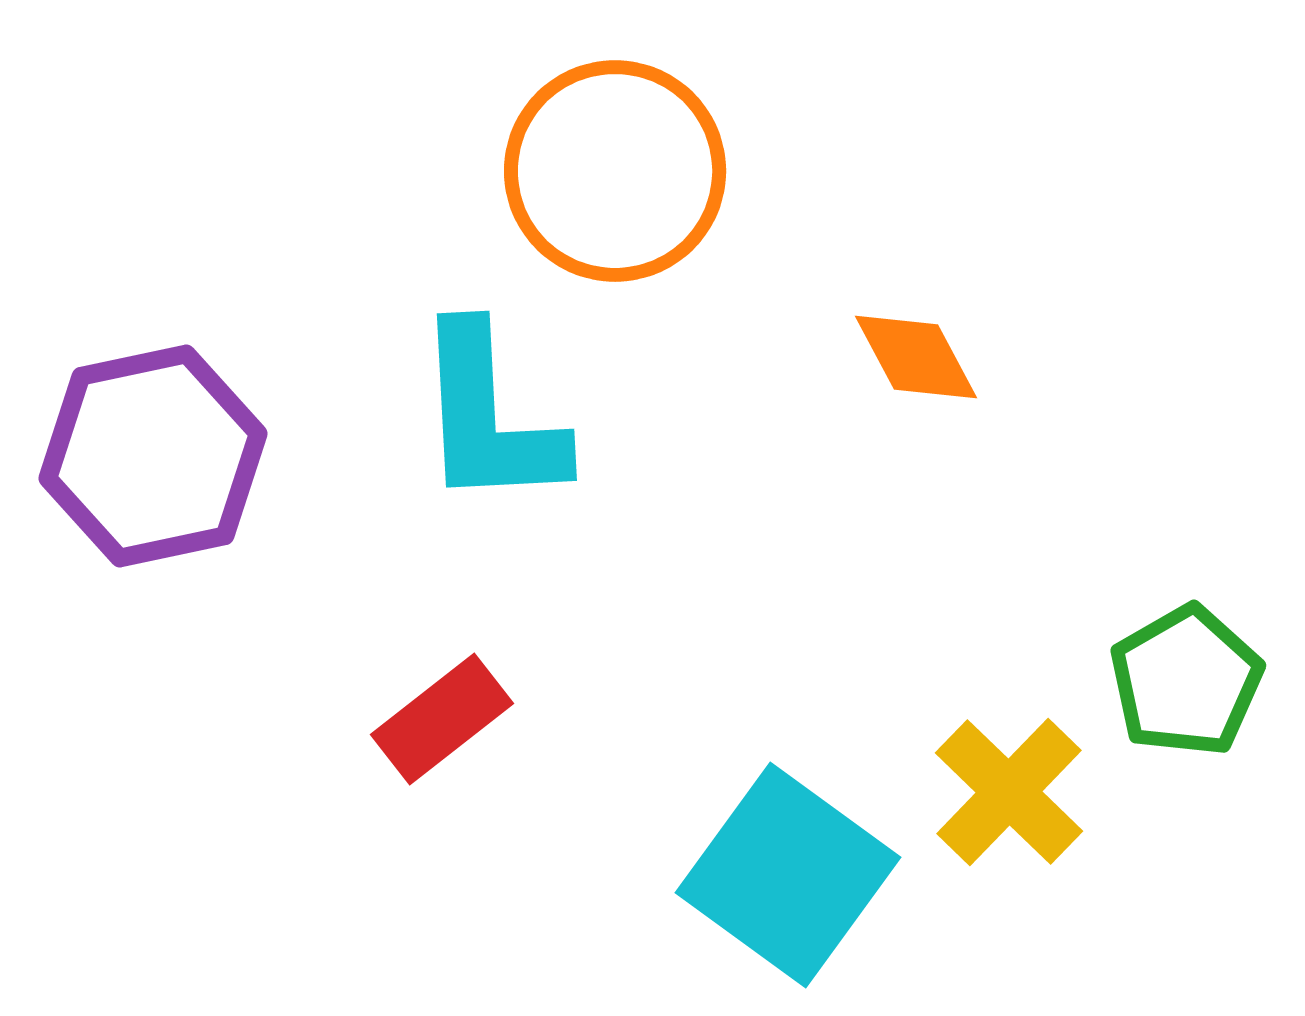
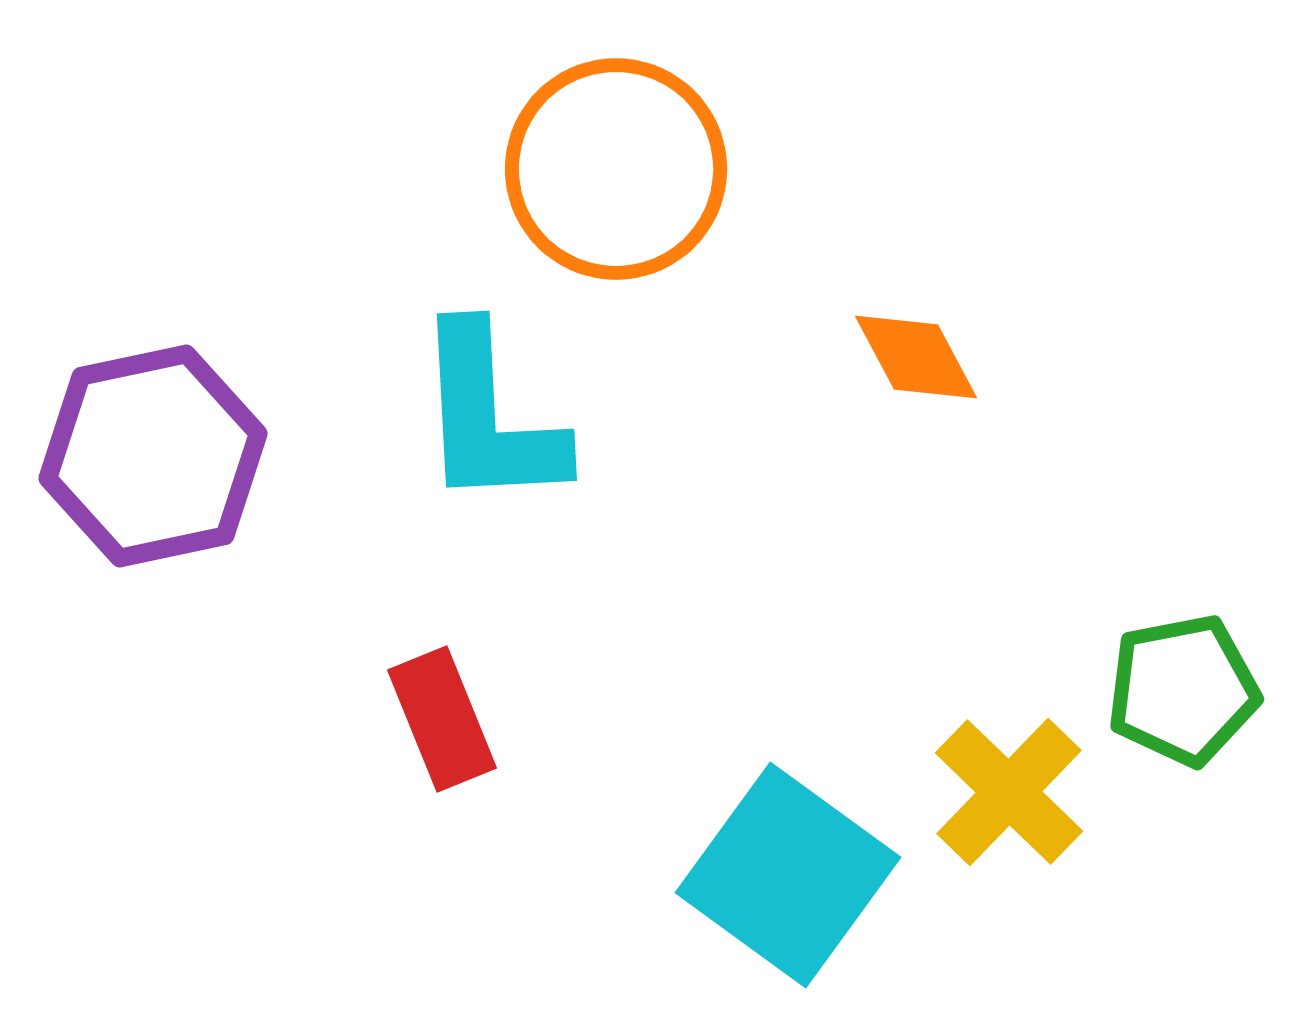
orange circle: moved 1 px right, 2 px up
green pentagon: moved 3 px left, 9 px down; rotated 19 degrees clockwise
red rectangle: rotated 74 degrees counterclockwise
